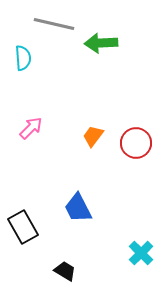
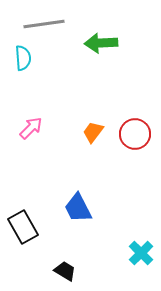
gray line: moved 10 px left; rotated 21 degrees counterclockwise
orange trapezoid: moved 4 px up
red circle: moved 1 px left, 9 px up
